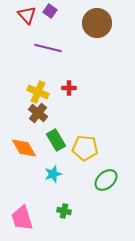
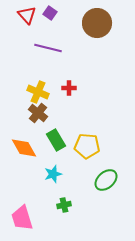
purple square: moved 2 px down
yellow pentagon: moved 2 px right, 2 px up
green cross: moved 6 px up; rotated 24 degrees counterclockwise
